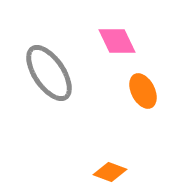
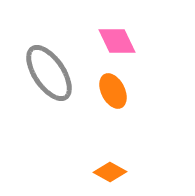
orange ellipse: moved 30 px left
orange diamond: rotated 8 degrees clockwise
